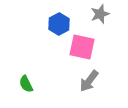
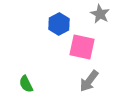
gray star: rotated 24 degrees counterclockwise
